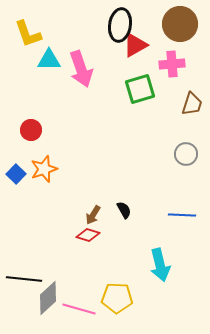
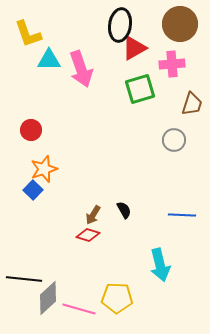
red triangle: moved 1 px left, 3 px down
gray circle: moved 12 px left, 14 px up
blue square: moved 17 px right, 16 px down
